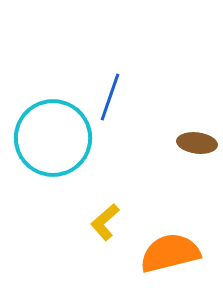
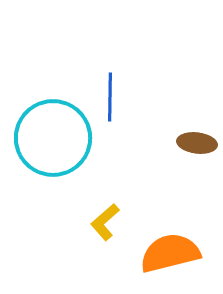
blue line: rotated 18 degrees counterclockwise
